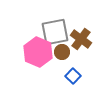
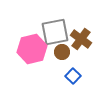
pink hexagon: moved 6 px left, 3 px up; rotated 24 degrees clockwise
